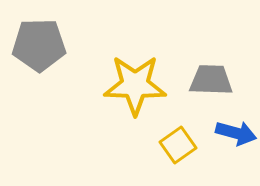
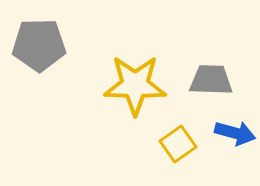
blue arrow: moved 1 px left
yellow square: moved 1 px up
